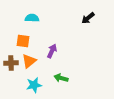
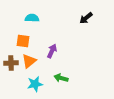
black arrow: moved 2 px left
cyan star: moved 1 px right, 1 px up
